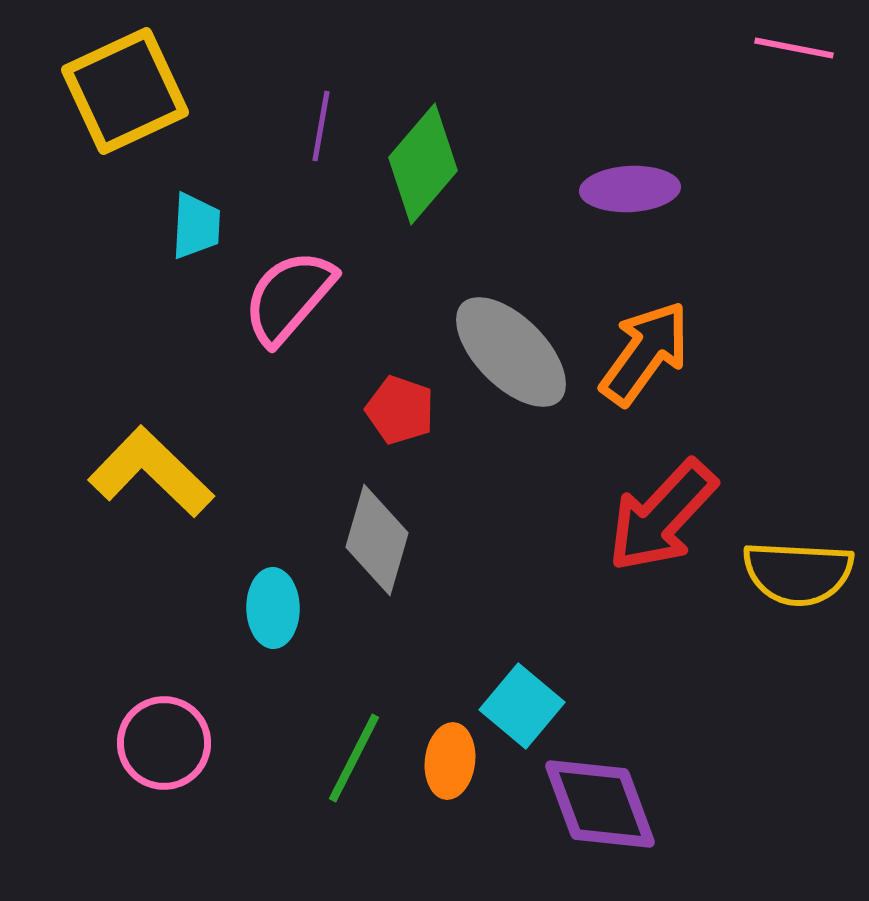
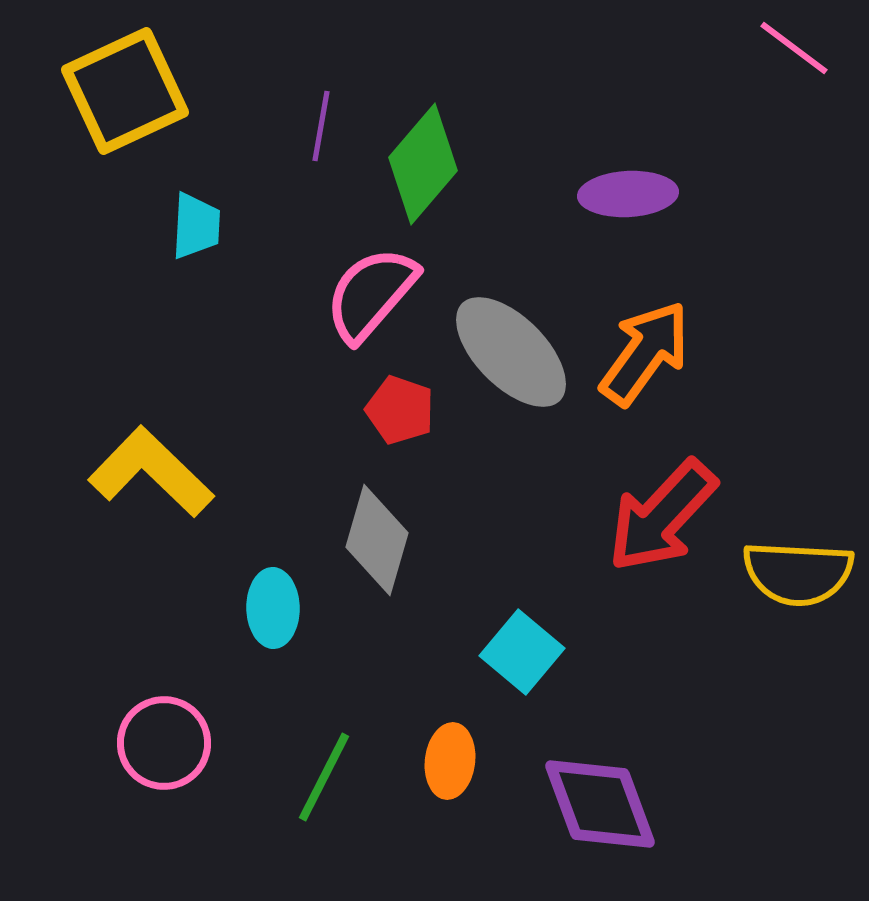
pink line: rotated 26 degrees clockwise
purple ellipse: moved 2 px left, 5 px down
pink semicircle: moved 82 px right, 3 px up
cyan square: moved 54 px up
green line: moved 30 px left, 19 px down
